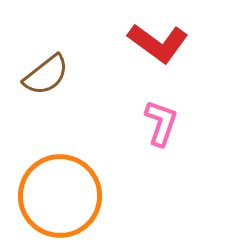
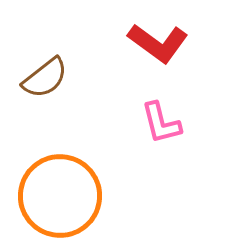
brown semicircle: moved 1 px left, 3 px down
pink L-shape: rotated 147 degrees clockwise
